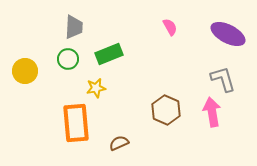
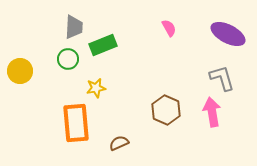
pink semicircle: moved 1 px left, 1 px down
green rectangle: moved 6 px left, 9 px up
yellow circle: moved 5 px left
gray L-shape: moved 1 px left, 1 px up
